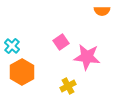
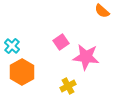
orange semicircle: rotated 42 degrees clockwise
pink star: moved 1 px left
